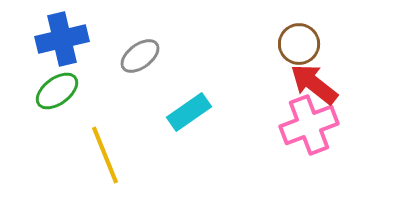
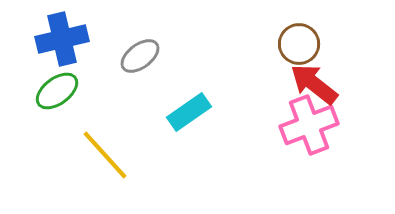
yellow line: rotated 20 degrees counterclockwise
